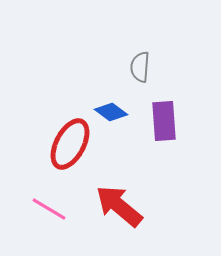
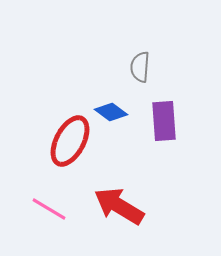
red ellipse: moved 3 px up
red arrow: rotated 9 degrees counterclockwise
